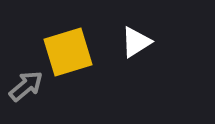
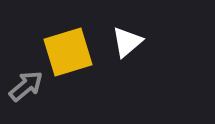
white triangle: moved 9 px left; rotated 8 degrees counterclockwise
